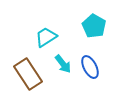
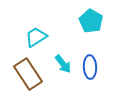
cyan pentagon: moved 3 px left, 5 px up
cyan trapezoid: moved 10 px left
blue ellipse: rotated 25 degrees clockwise
